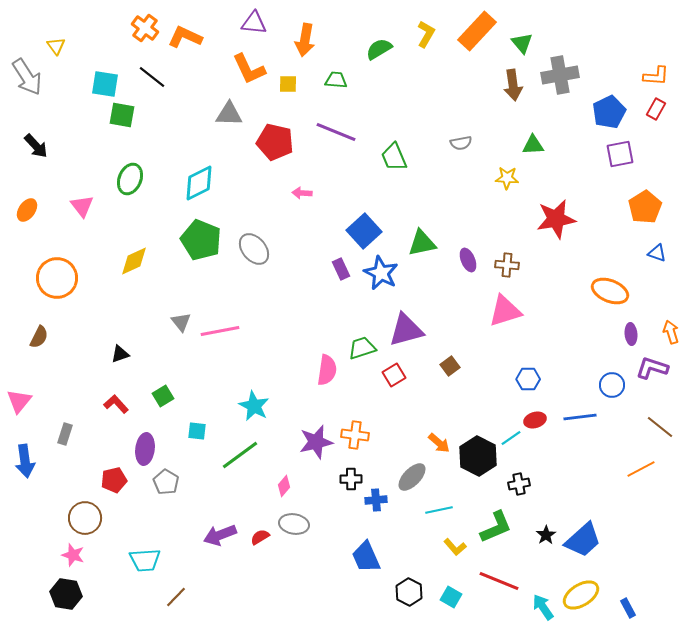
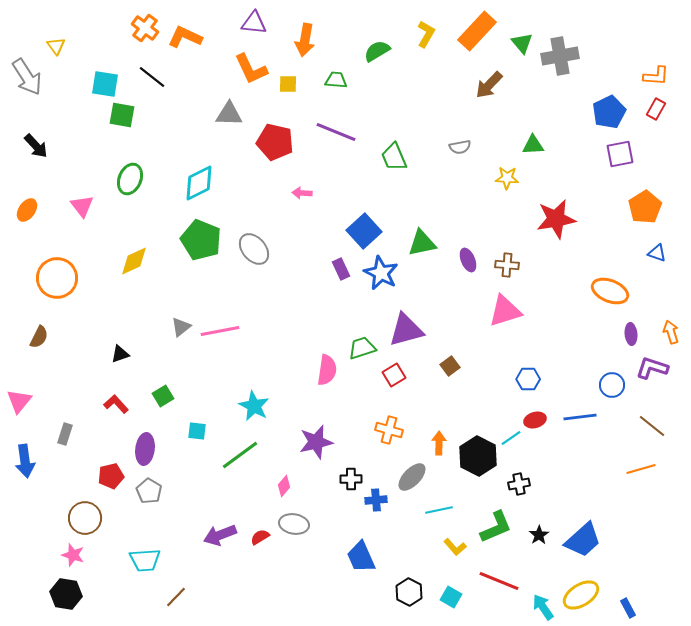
green semicircle at (379, 49): moved 2 px left, 2 px down
orange L-shape at (249, 69): moved 2 px right
gray cross at (560, 75): moved 19 px up
brown arrow at (513, 85): moved 24 px left; rotated 52 degrees clockwise
gray semicircle at (461, 143): moved 1 px left, 4 px down
gray triangle at (181, 322): moved 5 px down; rotated 30 degrees clockwise
brown line at (660, 427): moved 8 px left, 1 px up
orange cross at (355, 435): moved 34 px right, 5 px up; rotated 8 degrees clockwise
orange arrow at (439, 443): rotated 130 degrees counterclockwise
orange line at (641, 469): rotated 12 degrees clockwise
red pentagon at (114, 480): moved 3 px left, 4 px up
gray pentagon at (166, 482): moved 17 px left, 9 px down
black star at (546, 535): moved 7 px left
blue trapezoid at (366, 557): moved 5 px left
